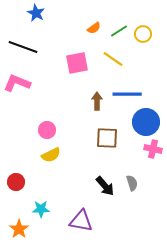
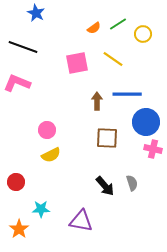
green line: moved 1 px left, 7 px up
